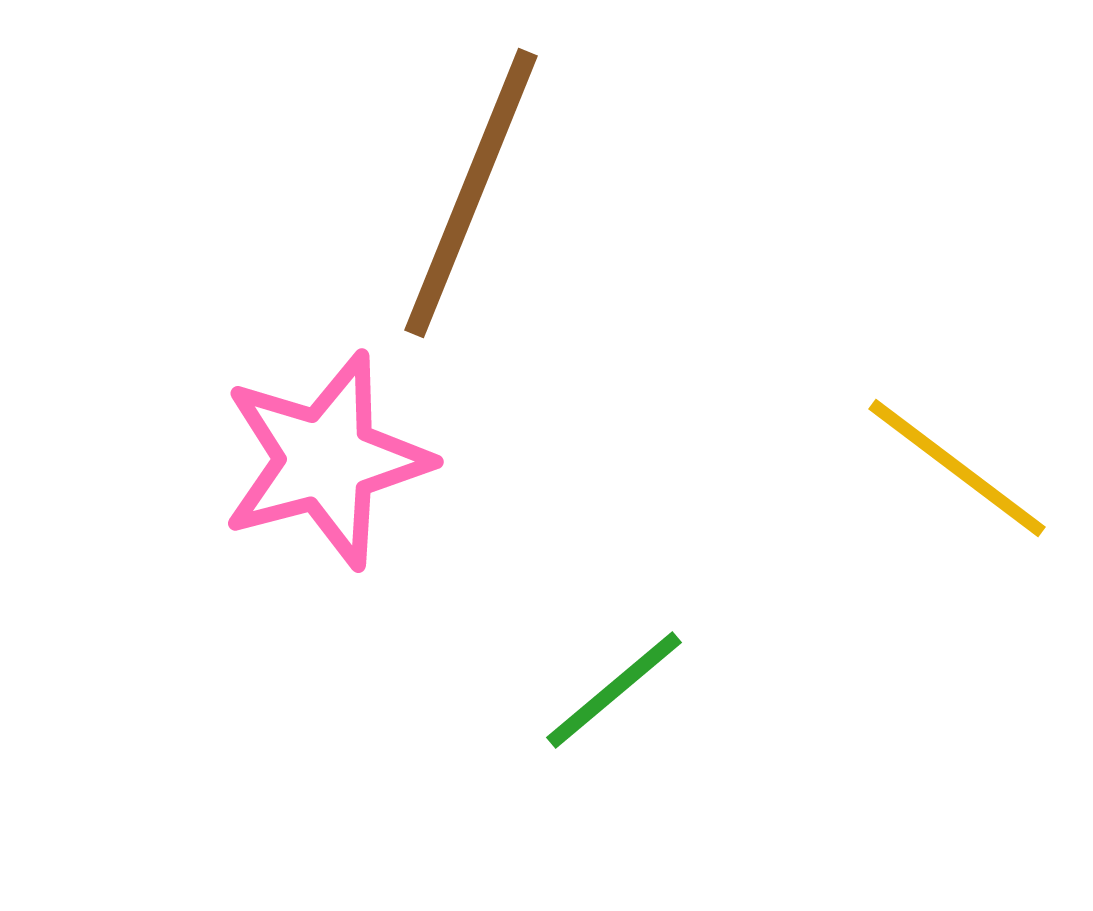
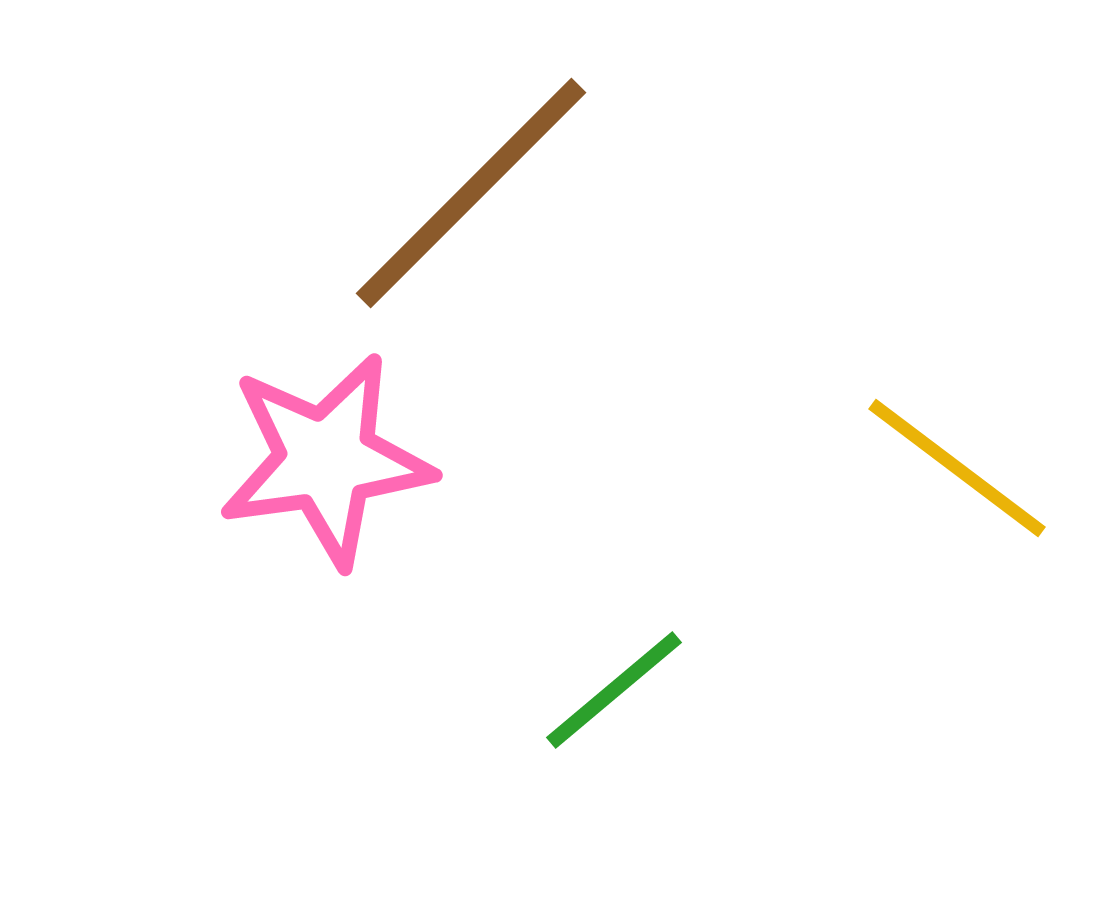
brown line: rotated 23 degrees clockwise
pink star: rotated 7 degrees clockwise
